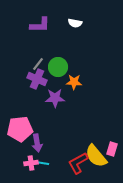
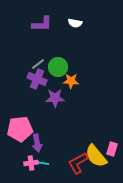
purple L-shape: moved 2 px right, 1 px up
gray line: rotated 16 degrees clockwise
orange star: moved 3 px left, 1 px up
